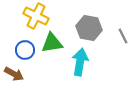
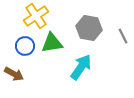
yellow cross: rotated 30 degrees clockwise
blue circle: moved 4 px up
cyan arrow: moved 1 px right, 5 px down; rotated 24 degrees clockwise
